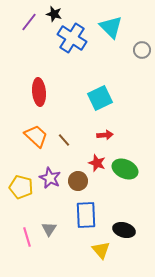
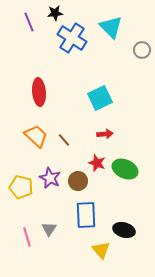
black star: moved 1 px right, 1 px up; rotated 21 degrees counterclockwise
purple line: rotated 60 degrees counterclockwise
red arrow: moved 1 px up
